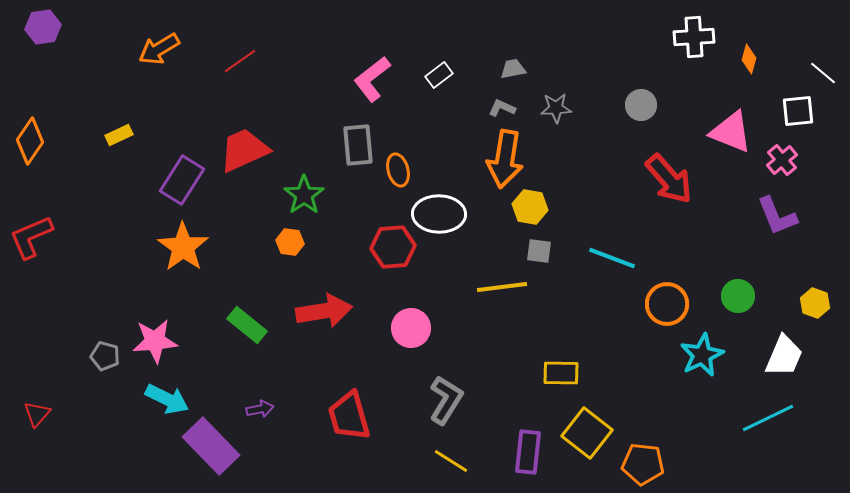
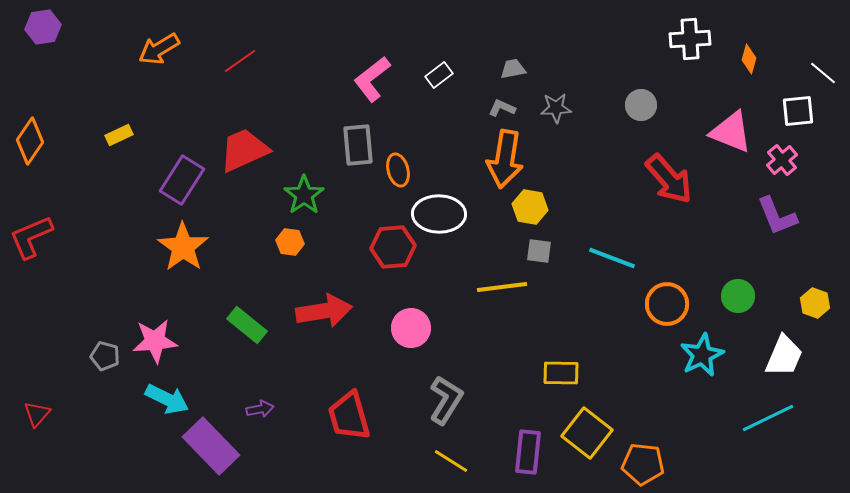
white cross at (694, 37): moved 4 px left, 2 px down
